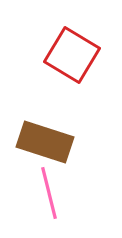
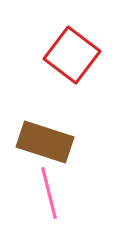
red square: rotated 6 degrees clockwise
